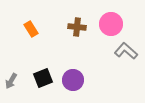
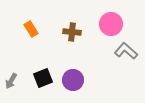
brown cross: moved 5 px left, 5 px down
